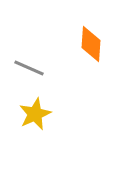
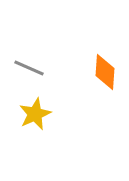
orange diamond: moved 14 px right, 28 px down
